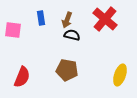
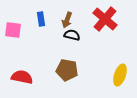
blue rectangle: moved 1 px down
red semicircle: rotated 100 degrees counterclockwise
